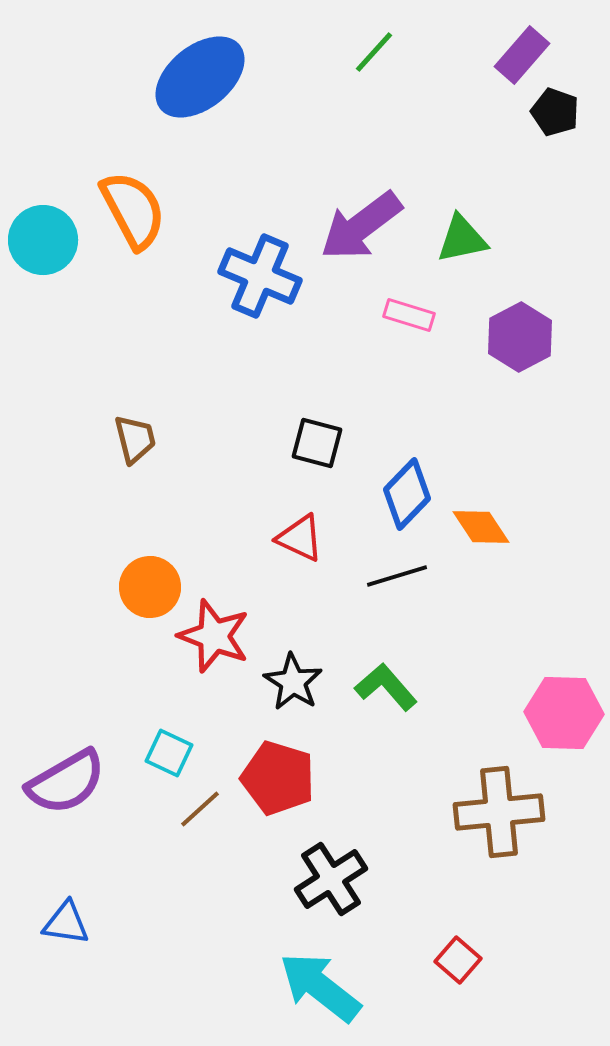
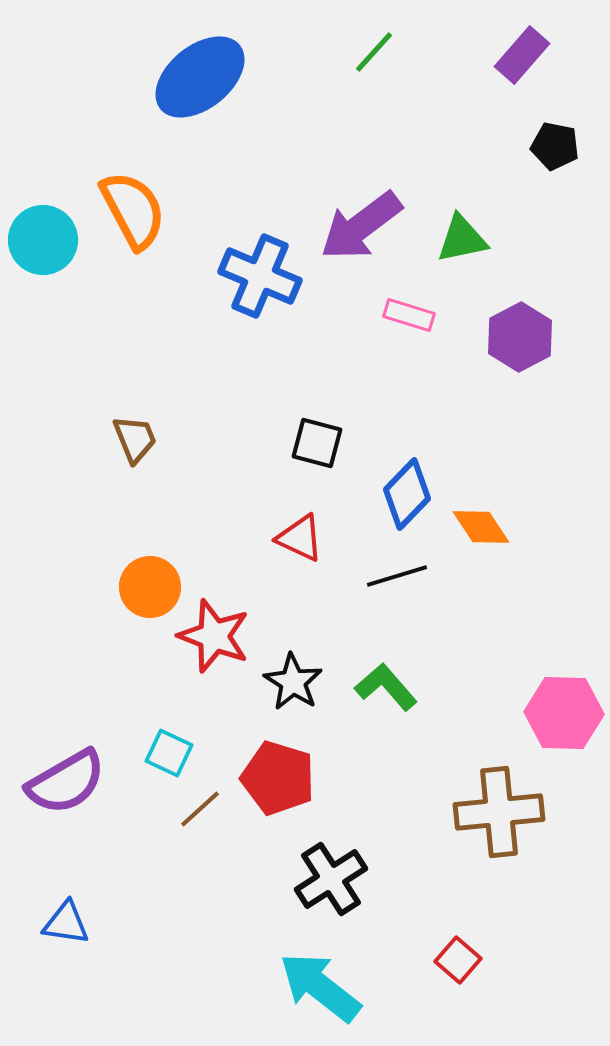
black pentagon: moved 34 px down; rotated 9 degrees counterclockwise
brown trapezoid: rotated 8 degrees counterclockwise
